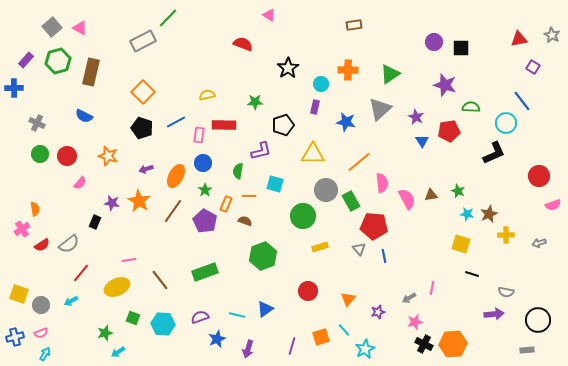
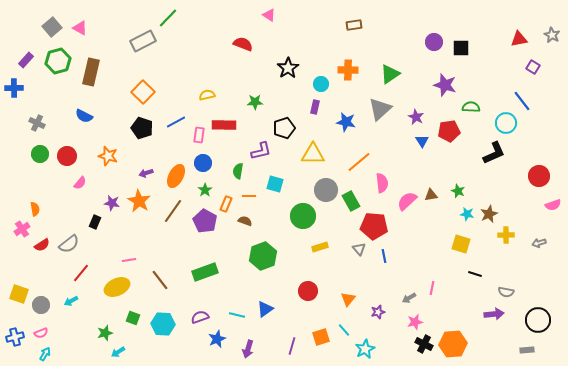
black pentagon at (283, 125): moved 1 px right, 3 px down
purple arrow at (146, 169): moved 4 px down
pink semicircle at (407, 199): moved 2 px down; rotated 105 degrees counterclockwise
black line at (472, 274): moved 3 px right
